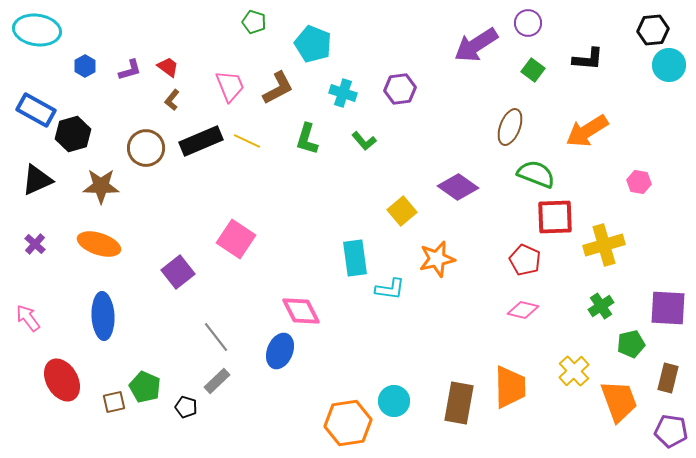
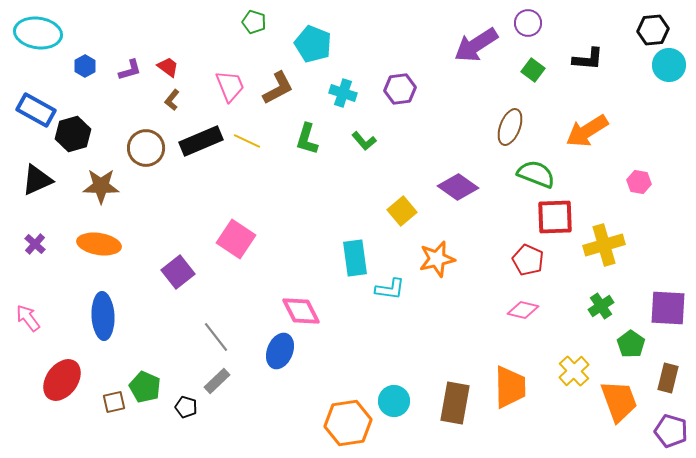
cyan ellipse at (37, 30): moved 1 px right, 3 px down
orange ellipse at (99, 244): rotated 9 degrees counterclockwise
red pentagon at (525, 260): moved 3 px right
green pentagon at (631, 344): rotated 24 degrees counterclockwise
red ellipse at (62, 380): rotated 66 degrees clockwise
brown rectangle at (459, 403): moved 4 px left
purple pentagon at (671, 431): rotated 8 degrees clockwise
